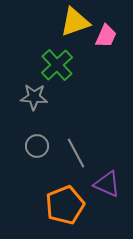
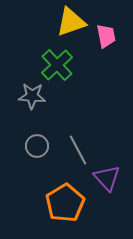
yellow triangle: moved 4 px left
pink trapezoid: rotated 35 degrees counterclockwise
gray star: moved 2 px left, 1 px up
gray line: moved 2 px right, 3 px up
purple triangle: moved 6 px up; rotated 24 degrees clockwise
orange pentagon: moved 2 px up; rotated 9 degrees counterclockwise
